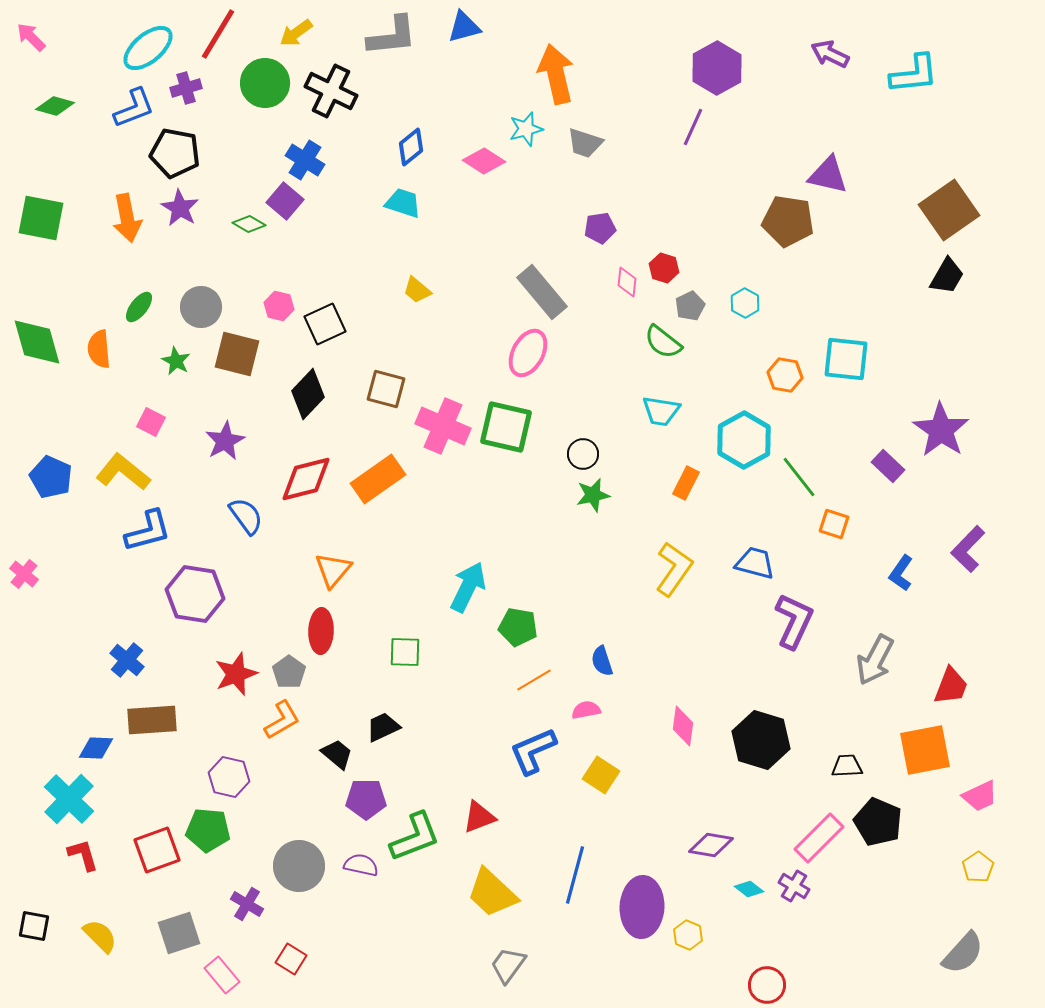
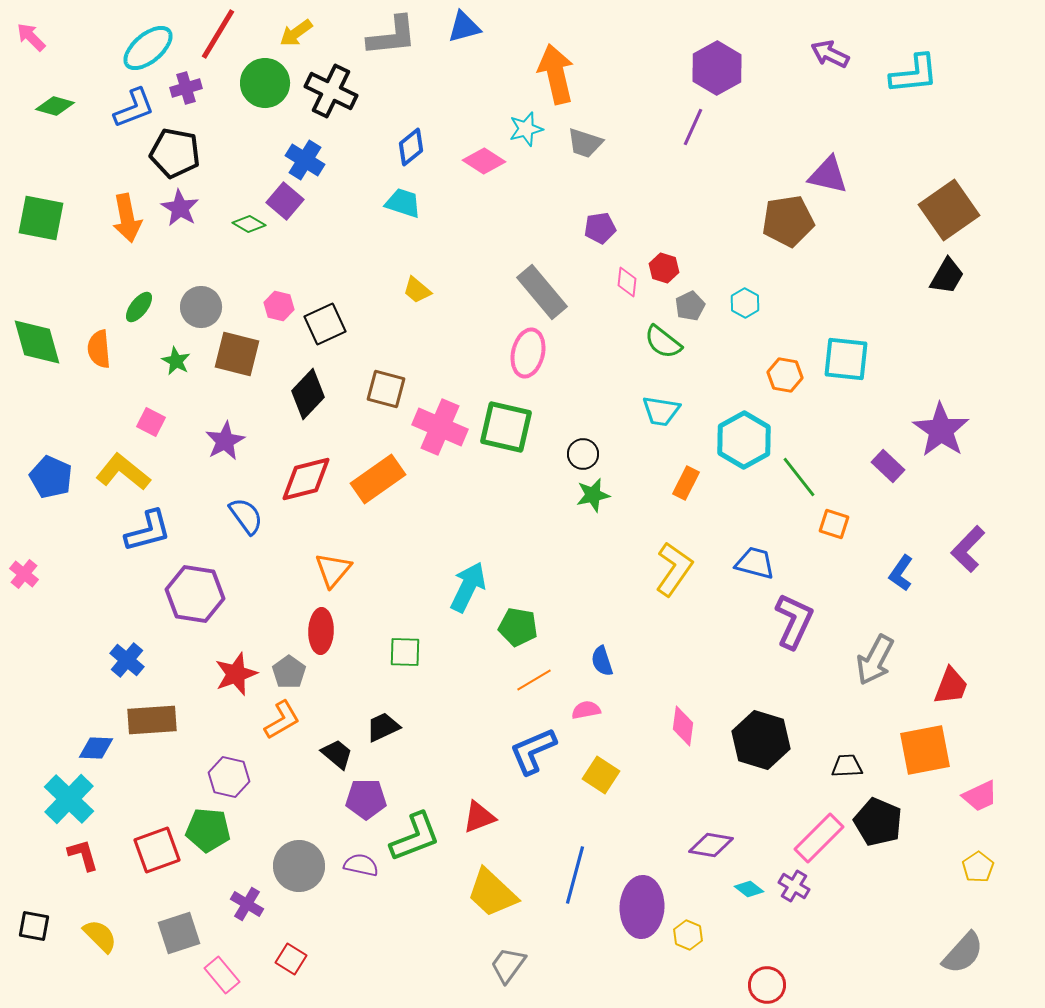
brown pentagon at (788, 221): rotated 18 degrees counterclockwise
pink ellipse at (528, 353): rotated 15 degrees counterclockwise
pink cross at (443, 426): moved 3 px left, 1 px down
